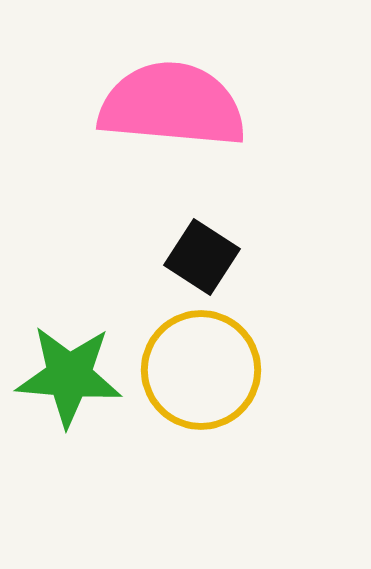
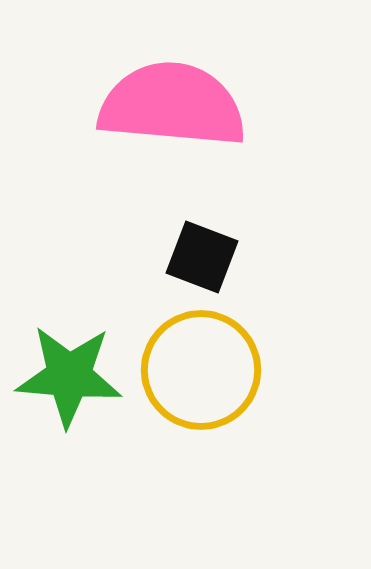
black square: rotated 12 degrees counterclockwise
